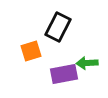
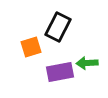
orange square: moved 4 px up
purple rectangle: moved 4 px left, 2 px up
